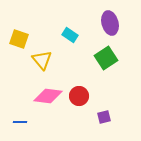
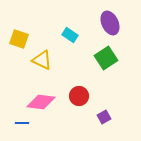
purple ellipse: rotated 10 degrees counterclockwise
yellow triangle: rotated 25 degrees counterclockwise
pink diamond: moved 7 px left, 6 px down
purple square: rotated 16 degrees counterclockwise
blue line: moved 2 px right, 1 px down
